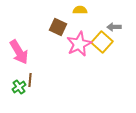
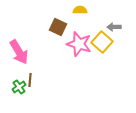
pink star: rotated 30 degrees counterclockwise
